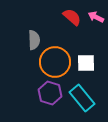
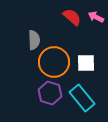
orange circle: moved 1 px left
